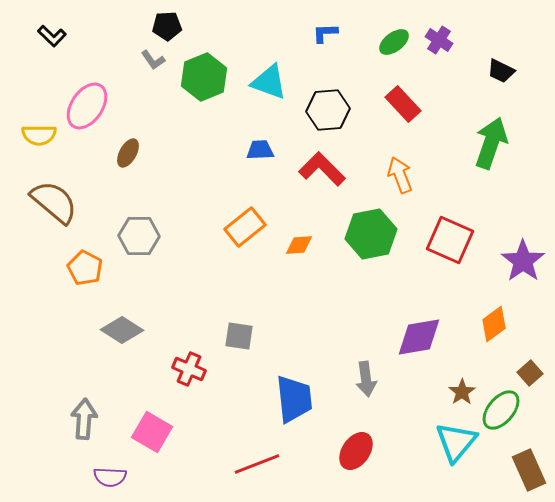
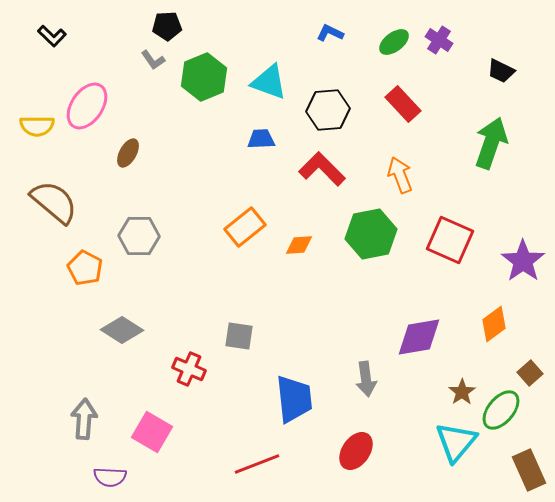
blue L-shape at (325, 33): moved 5 px right; rotated 28 degrees clockwise
yellow semicircle at (39, 135): moved 2 px left, 9 px up
blue trapezoid at (260, 150): moved 1 px right, 11 px up
